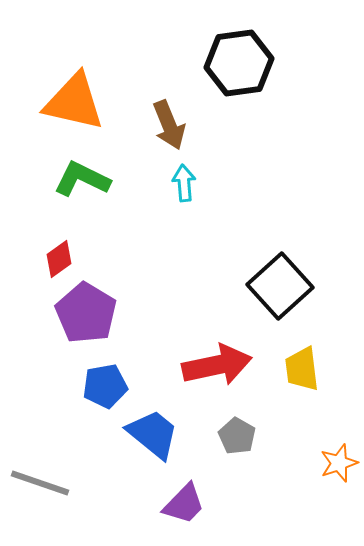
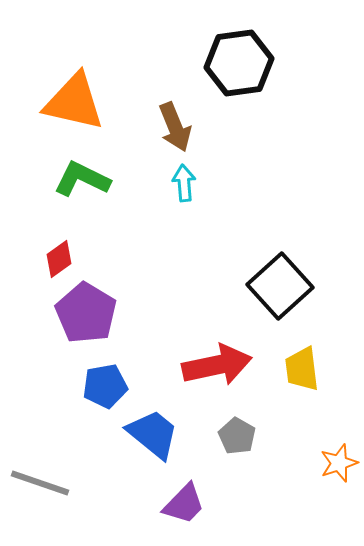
brown arrow: moved 6 px right, 2 px down
